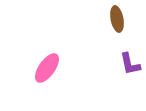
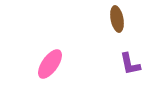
pink ellipse: moved 3 px right, 4 px up
